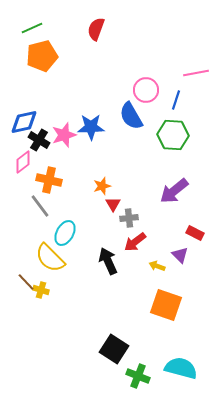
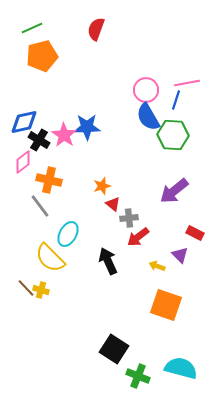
pink line: moved 9 px left, 10 px down
blue semicircle: moved 17 px right, 1 px down
blue star: moved 4 px left
pink star: rotated 20 degrees counterclockwise
red triangle: rotated 21 degrees counterclockwise
cyan ellipse: moved 3 px right, 1 px down
red arrow: moved 3 px right, 5 px up
brown line: moved 6 px down
